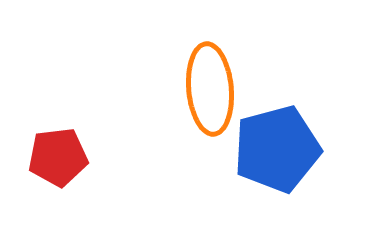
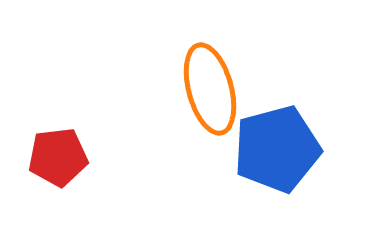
orange ellipse: rotated 10 degrees counterclockwise
